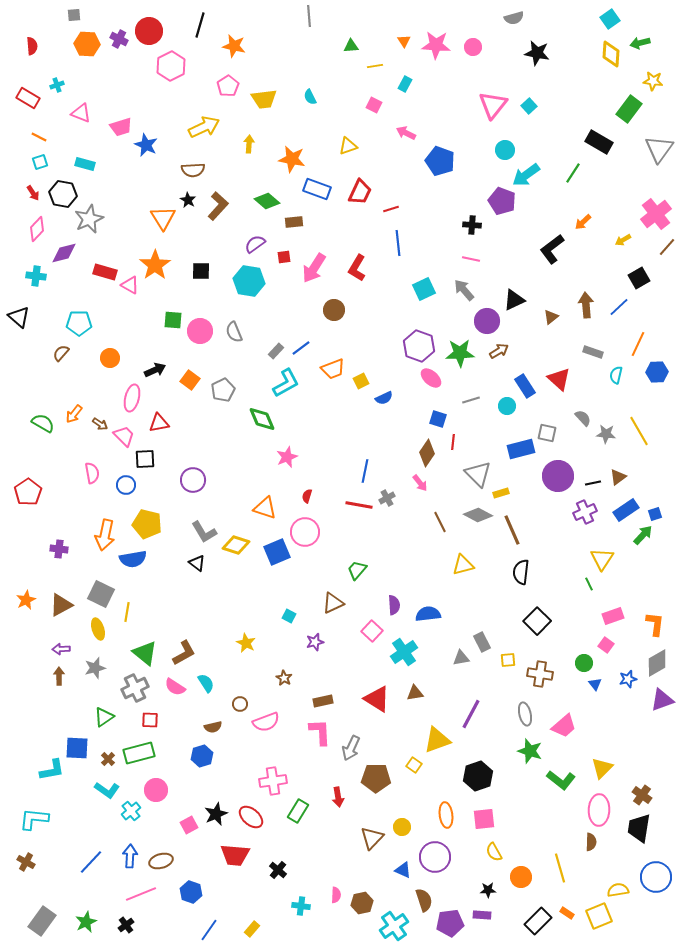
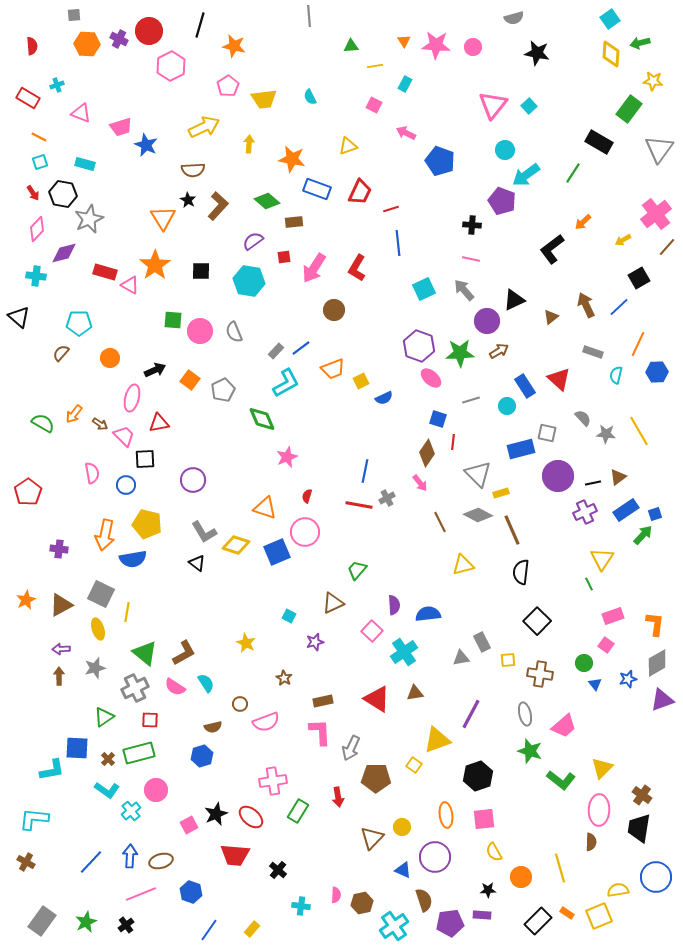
purple semicircle at (255, 244): moved 2 px left, 3 px up
brown arrow at (586, 305): rotated 20 degrees counterclockwise
